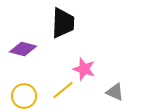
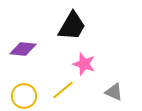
black trapezoid: moved 9 px right, 3 px down; rotated 28 degrees clockwise
purple diamond: rotated 8 degrees counterclockwise
pink star: moved 5 px up
gray triangle: moved 1 px left
